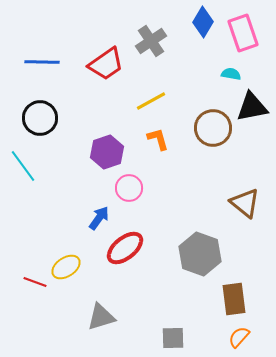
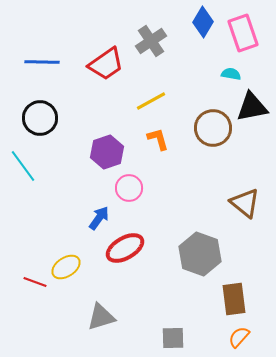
red ellipse: rotated 9 degrees clockwise
